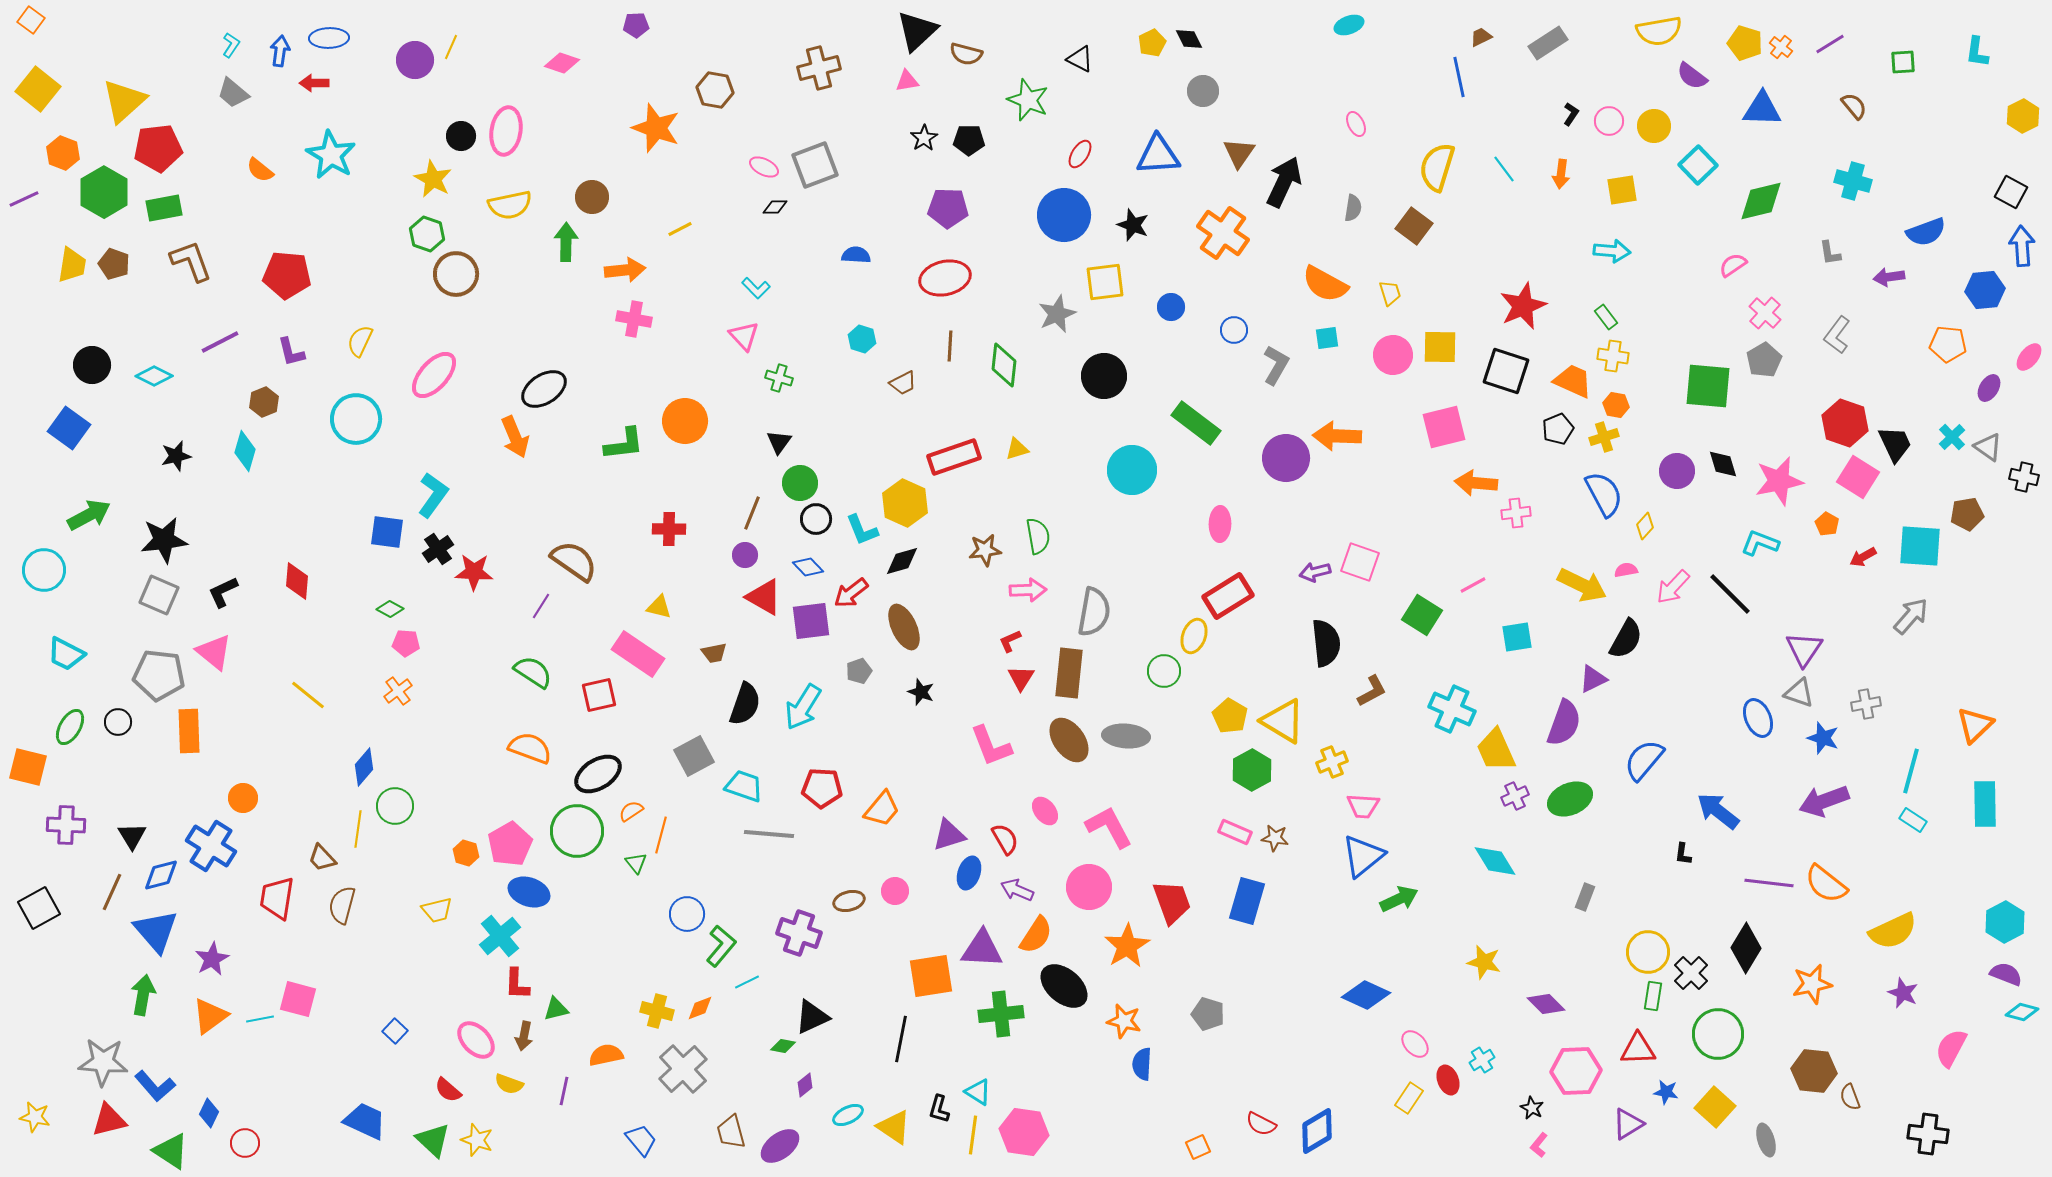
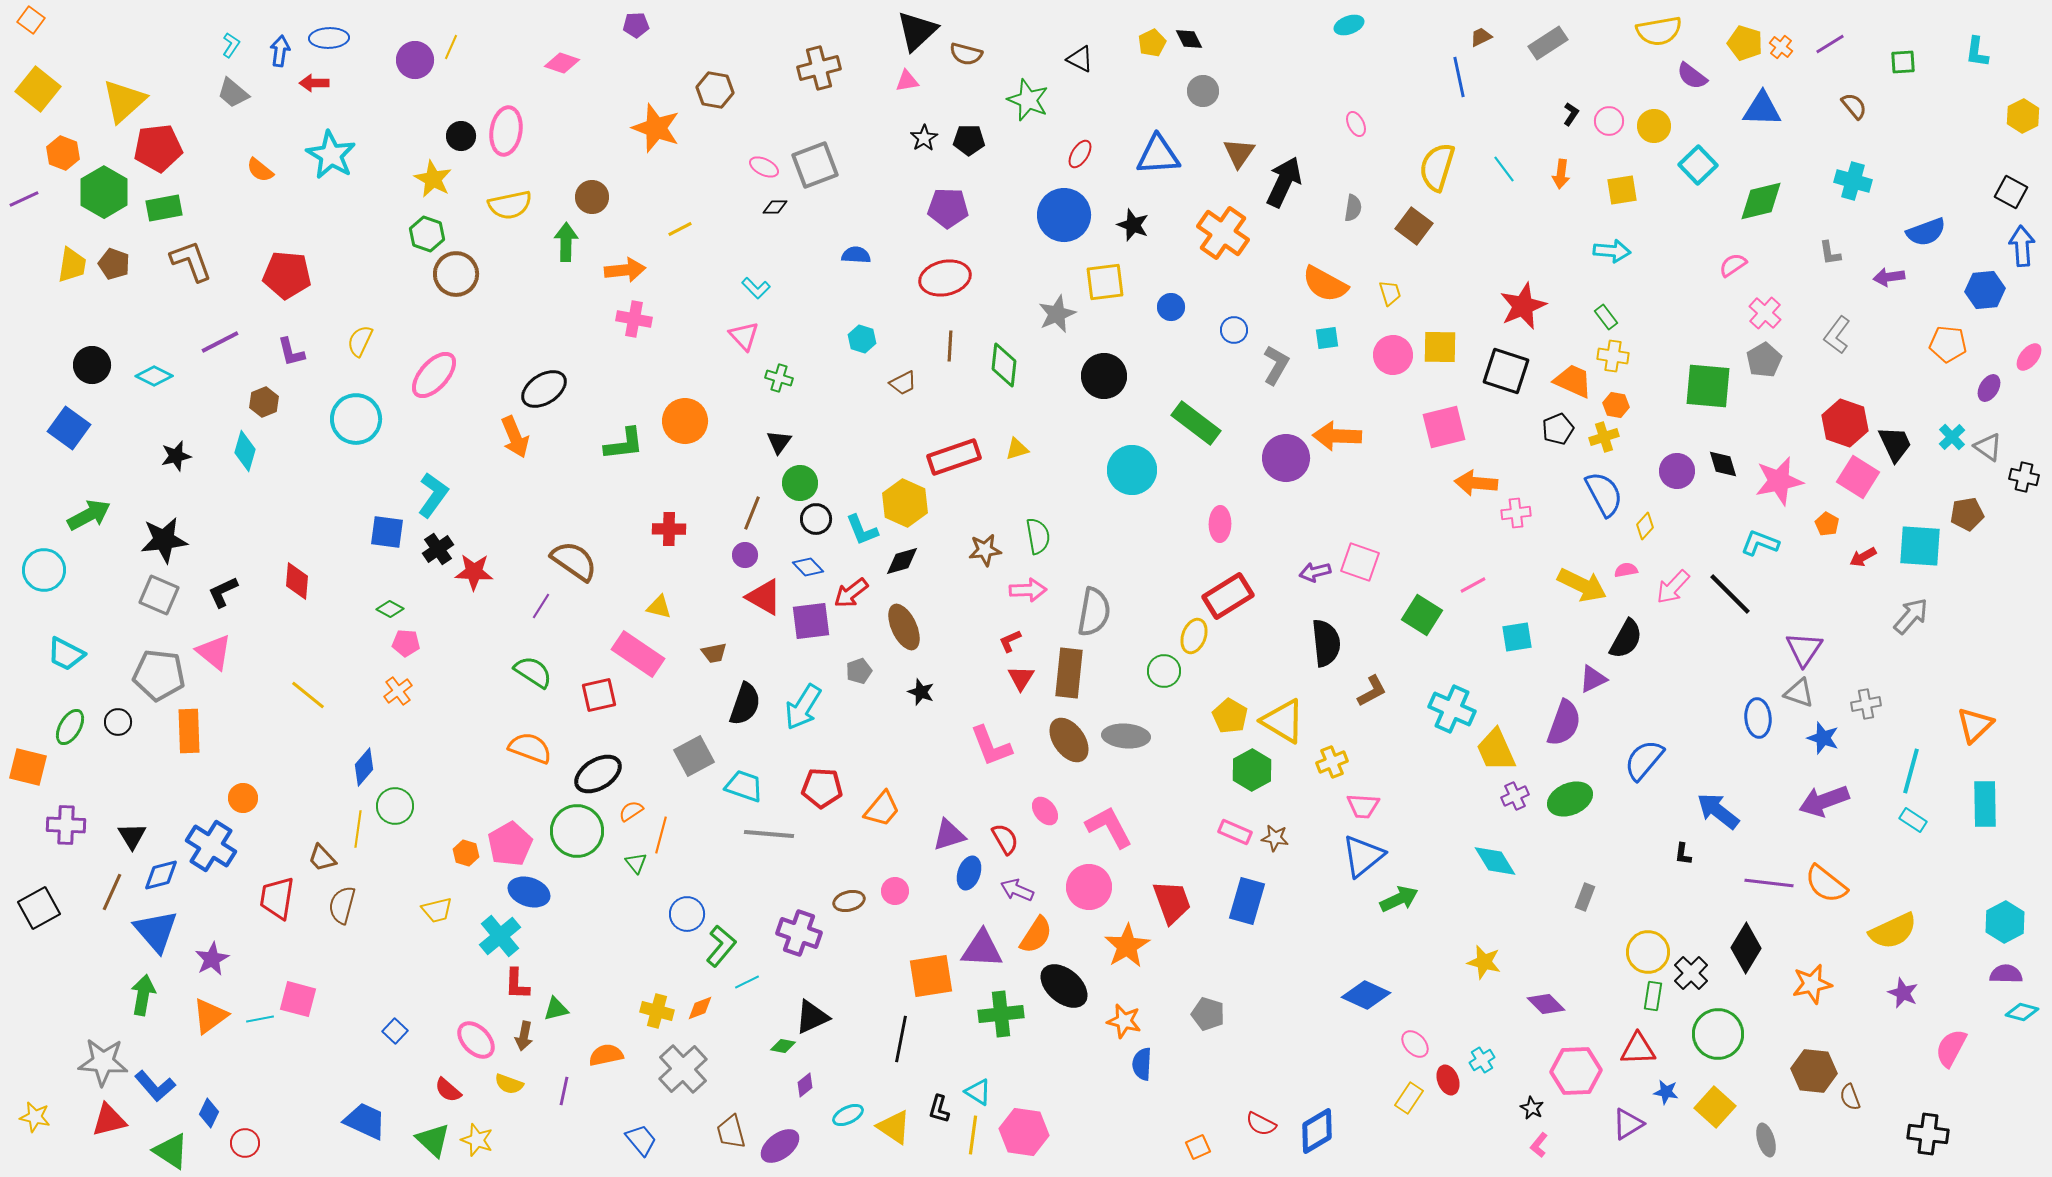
blue ellipse at (1758, 718): rotated 18 degrees clockwise
purple semicircle at (2006, 974): rotated 20 degrees counterclockwise
